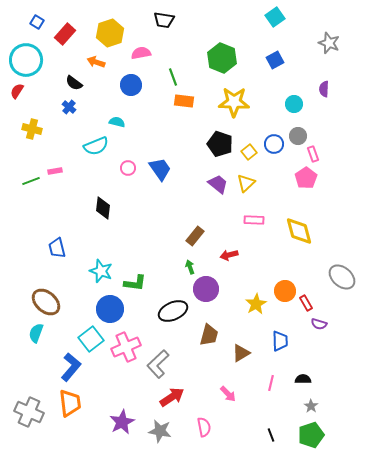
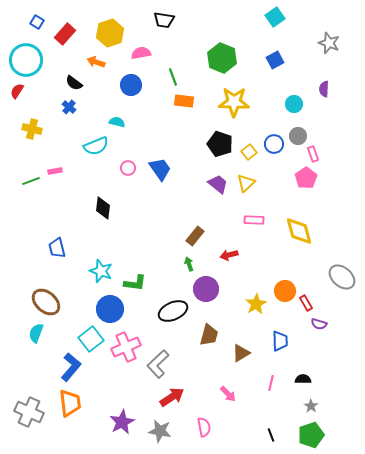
green arrow at (190, 267): moved 1 px left, 3 px up
